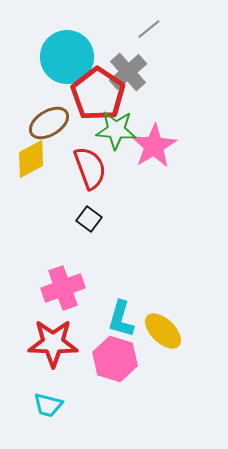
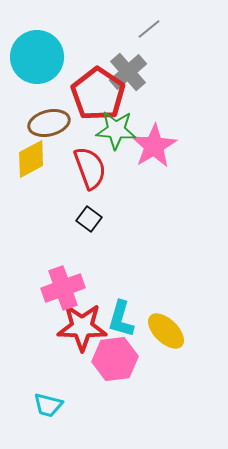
cyan circle: moved 30 px left
brown ellipse: rotated 18 degrees clockwise
yellow ellipse: moved 3 px right
red star: moved 29 px right, 16 px up
pink hexagon: rotated 24 degrees counterclockwise
